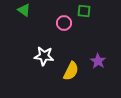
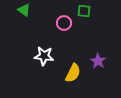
yellow semicircle: moved 2 px right, 2 px down
